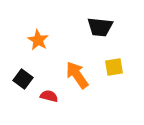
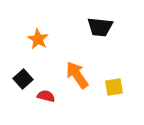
orange star: moved 1 px up
yellow square: moved 20 px down
black square: rotated 12 degrees clockwise
red semicircle: moved 3 px left
